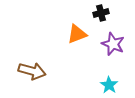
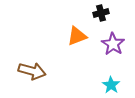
orange triangle: moved 2 px down
purple star: rotated 10 degrees clockwise
cyan star: moved 2 px right
